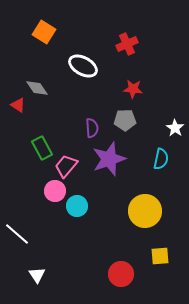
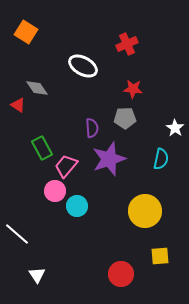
orange square: moved 18 px left
gray pentagon: moved 2 px up
